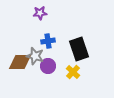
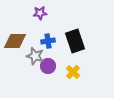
black rectangle: moved 4 px left, 8 px up
brown diamond: moved 5 px left, 21 px up
